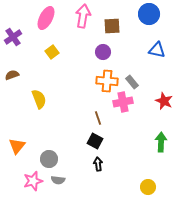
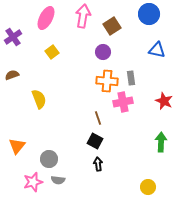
brown square: rotated 30 degrees counterclockwise
gray rectangle: moved 1 px left, 4 px up; rotated 32 degrees clockwise
pink star: moved 1 px down
